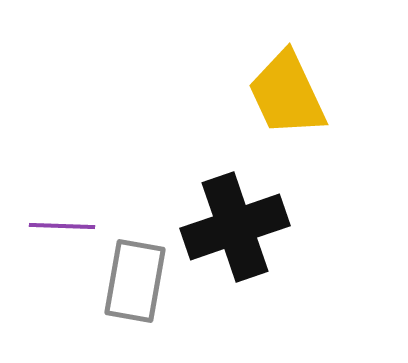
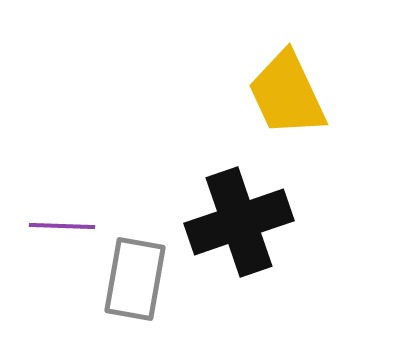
black cross: moved 4 px right, 5 px up
gray rectangle: moved 2 px up
